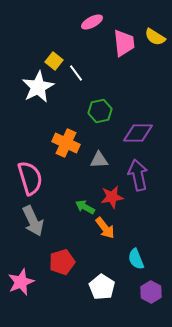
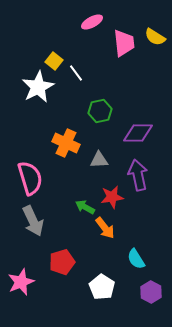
cyan semicircle: rotated 10 degrees counterclockwise
